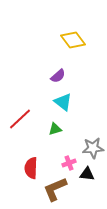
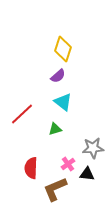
yellow diamond: moved 10 px left, 9 px down; rotated 55 degrees clockwise
red line: moved 2 px right, 5 px up
pink cross: moved 1 px left, 1 px down; rotated 16 degrees counterclockwise
